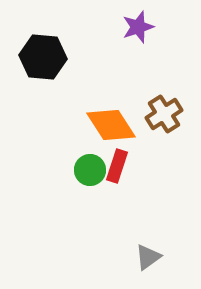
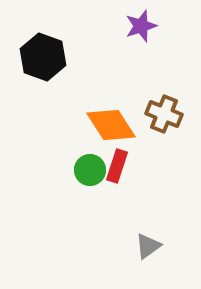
purple star: moved 3 px right, 1 px up
black hexagon: rotated 15 degrees clockwise
brown cross: rotated 36 degrees counterclockwise
gray triangle: moved 11 px up
